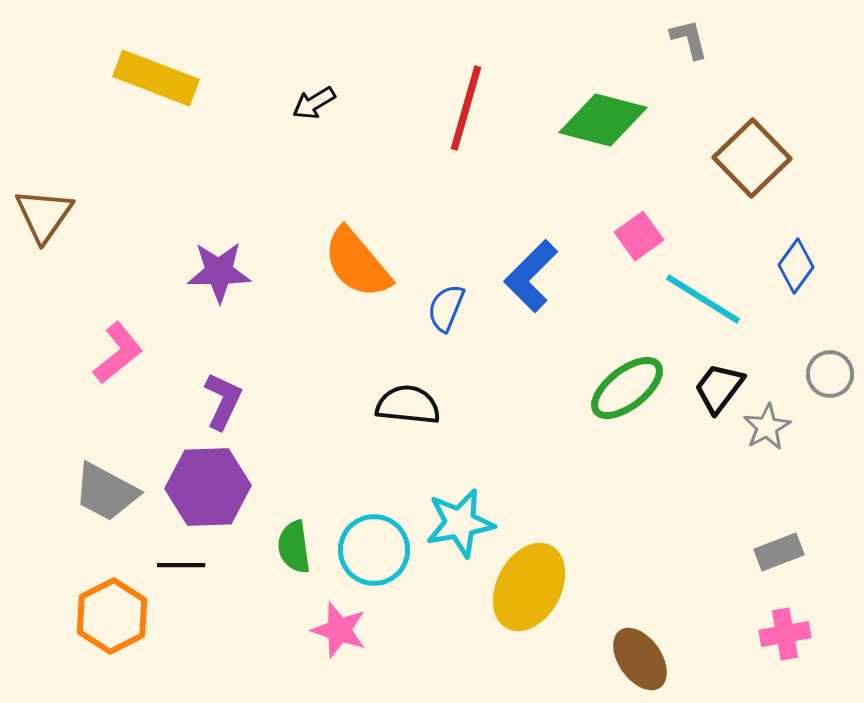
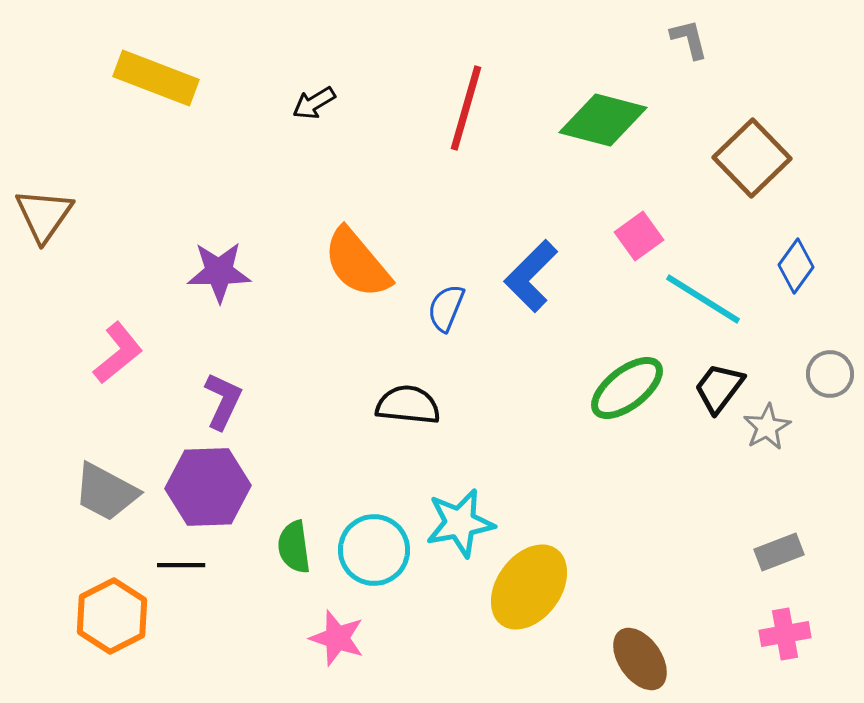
yellow ellipse: rotated 8 degrees clockwise
pink star: moved 2 px left, 8 px down
